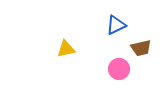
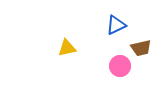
yellow triangle: moved 1 px right, 1 px up
pink circle: moved 1 px right, 3 px up
